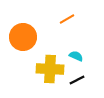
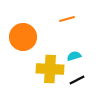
orange line: rotated 14 degrees clockwise
cyan semicircle: moved 2 px left; rotated 40 degrees counterclockwise
